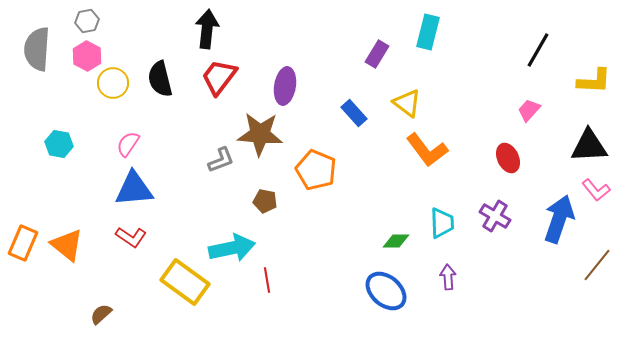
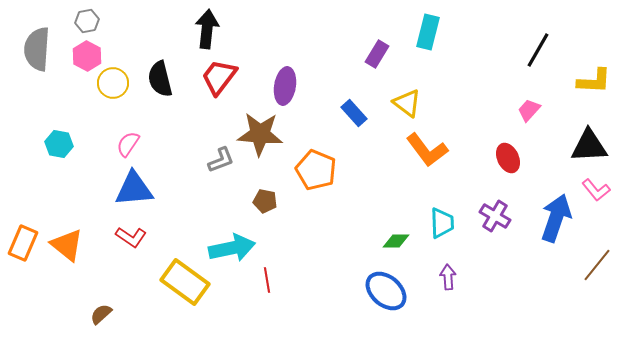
blue arrow: moved 3 px left, 1 px up
